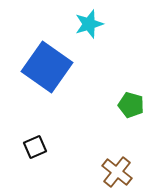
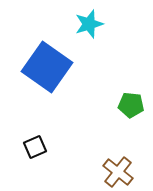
green pentagon: rotated 10 degrees counterclockwise
brown cross: moved 1 px right
